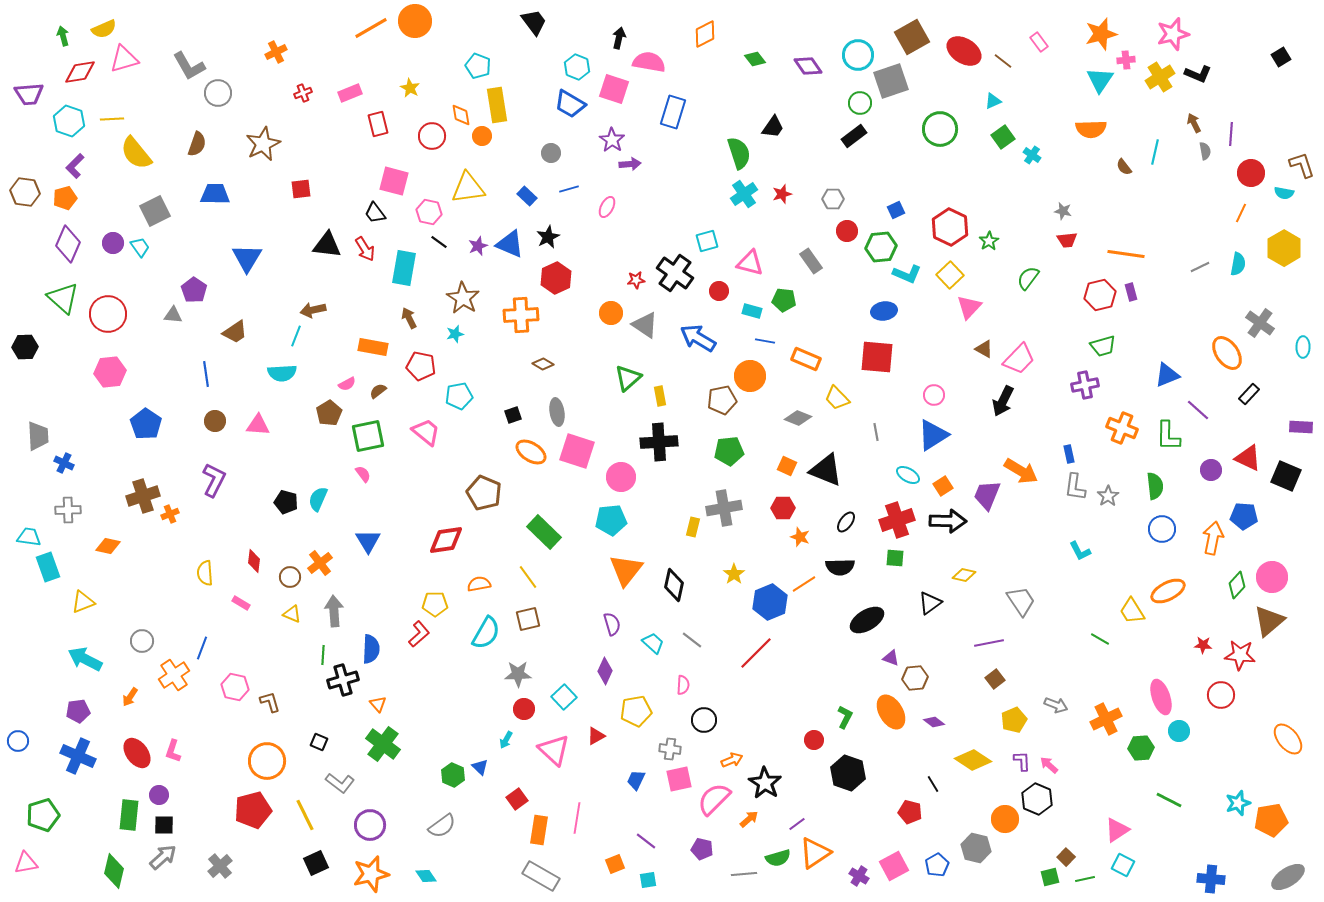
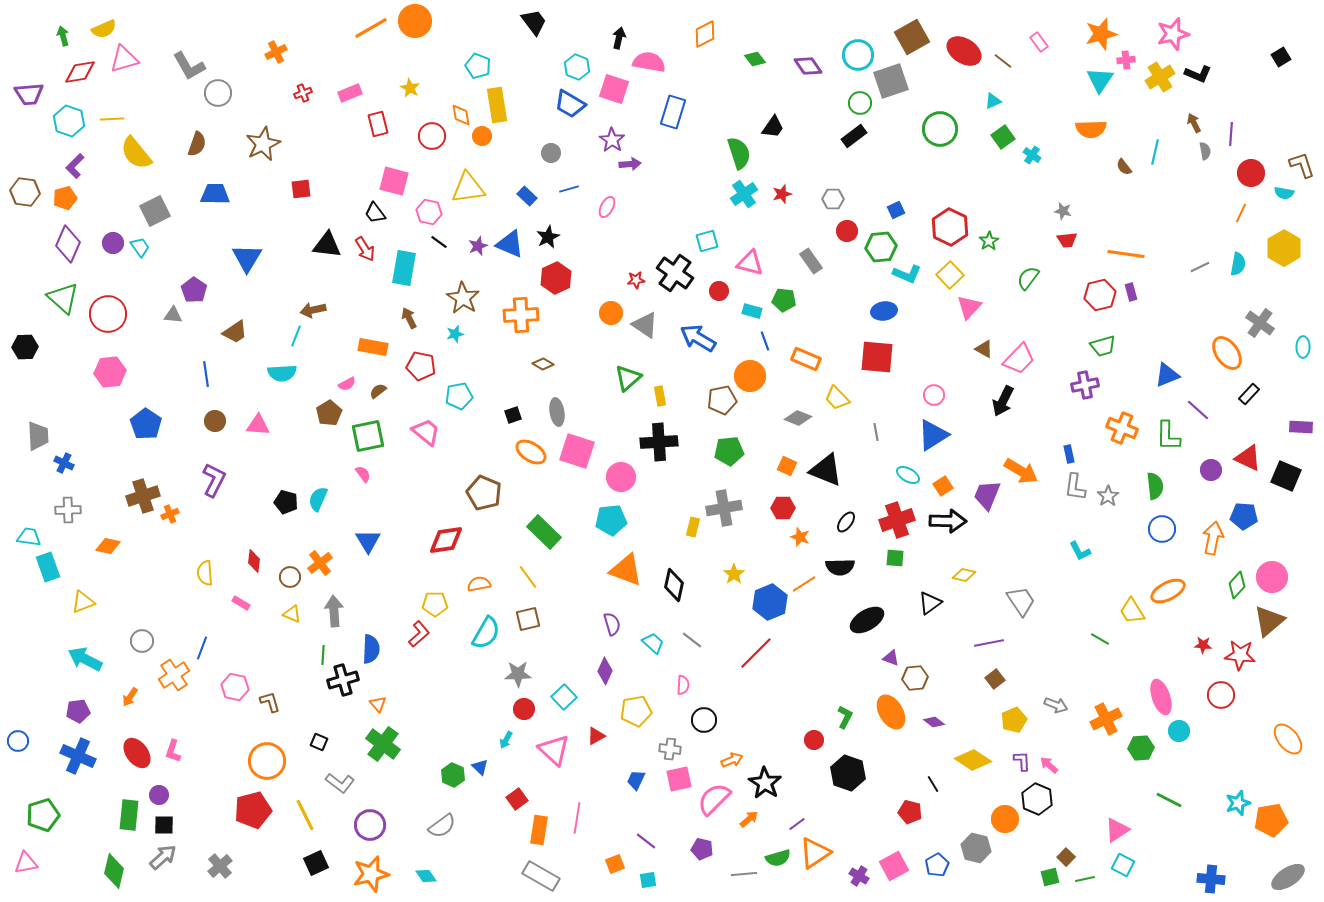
blue line at (765, 341): rotated 60 degrees clockwise
orange triangle at (626, 570): rotated 48 degrees counterclockwise
